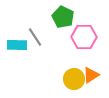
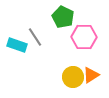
cyan rectangle: rotated 18 degrees clockwise
yellow circle: moved 1 px left, 2 px up
